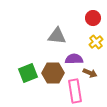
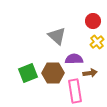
red circle: moved 3 px down
gray triangle: rotated 36 degrees clockwise
yellow cross: moved 1 px right
brown arrow: rotated 32 degrees counterclockwise
